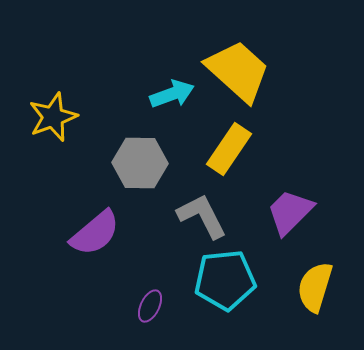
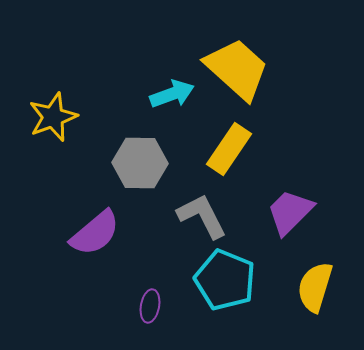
yellow trapezoid: moved 1 px left, 2 px up
cyan pentagon: rotated 28 degrees clockwise
purple ellipse: rotated 16 degrees counterclockwise
